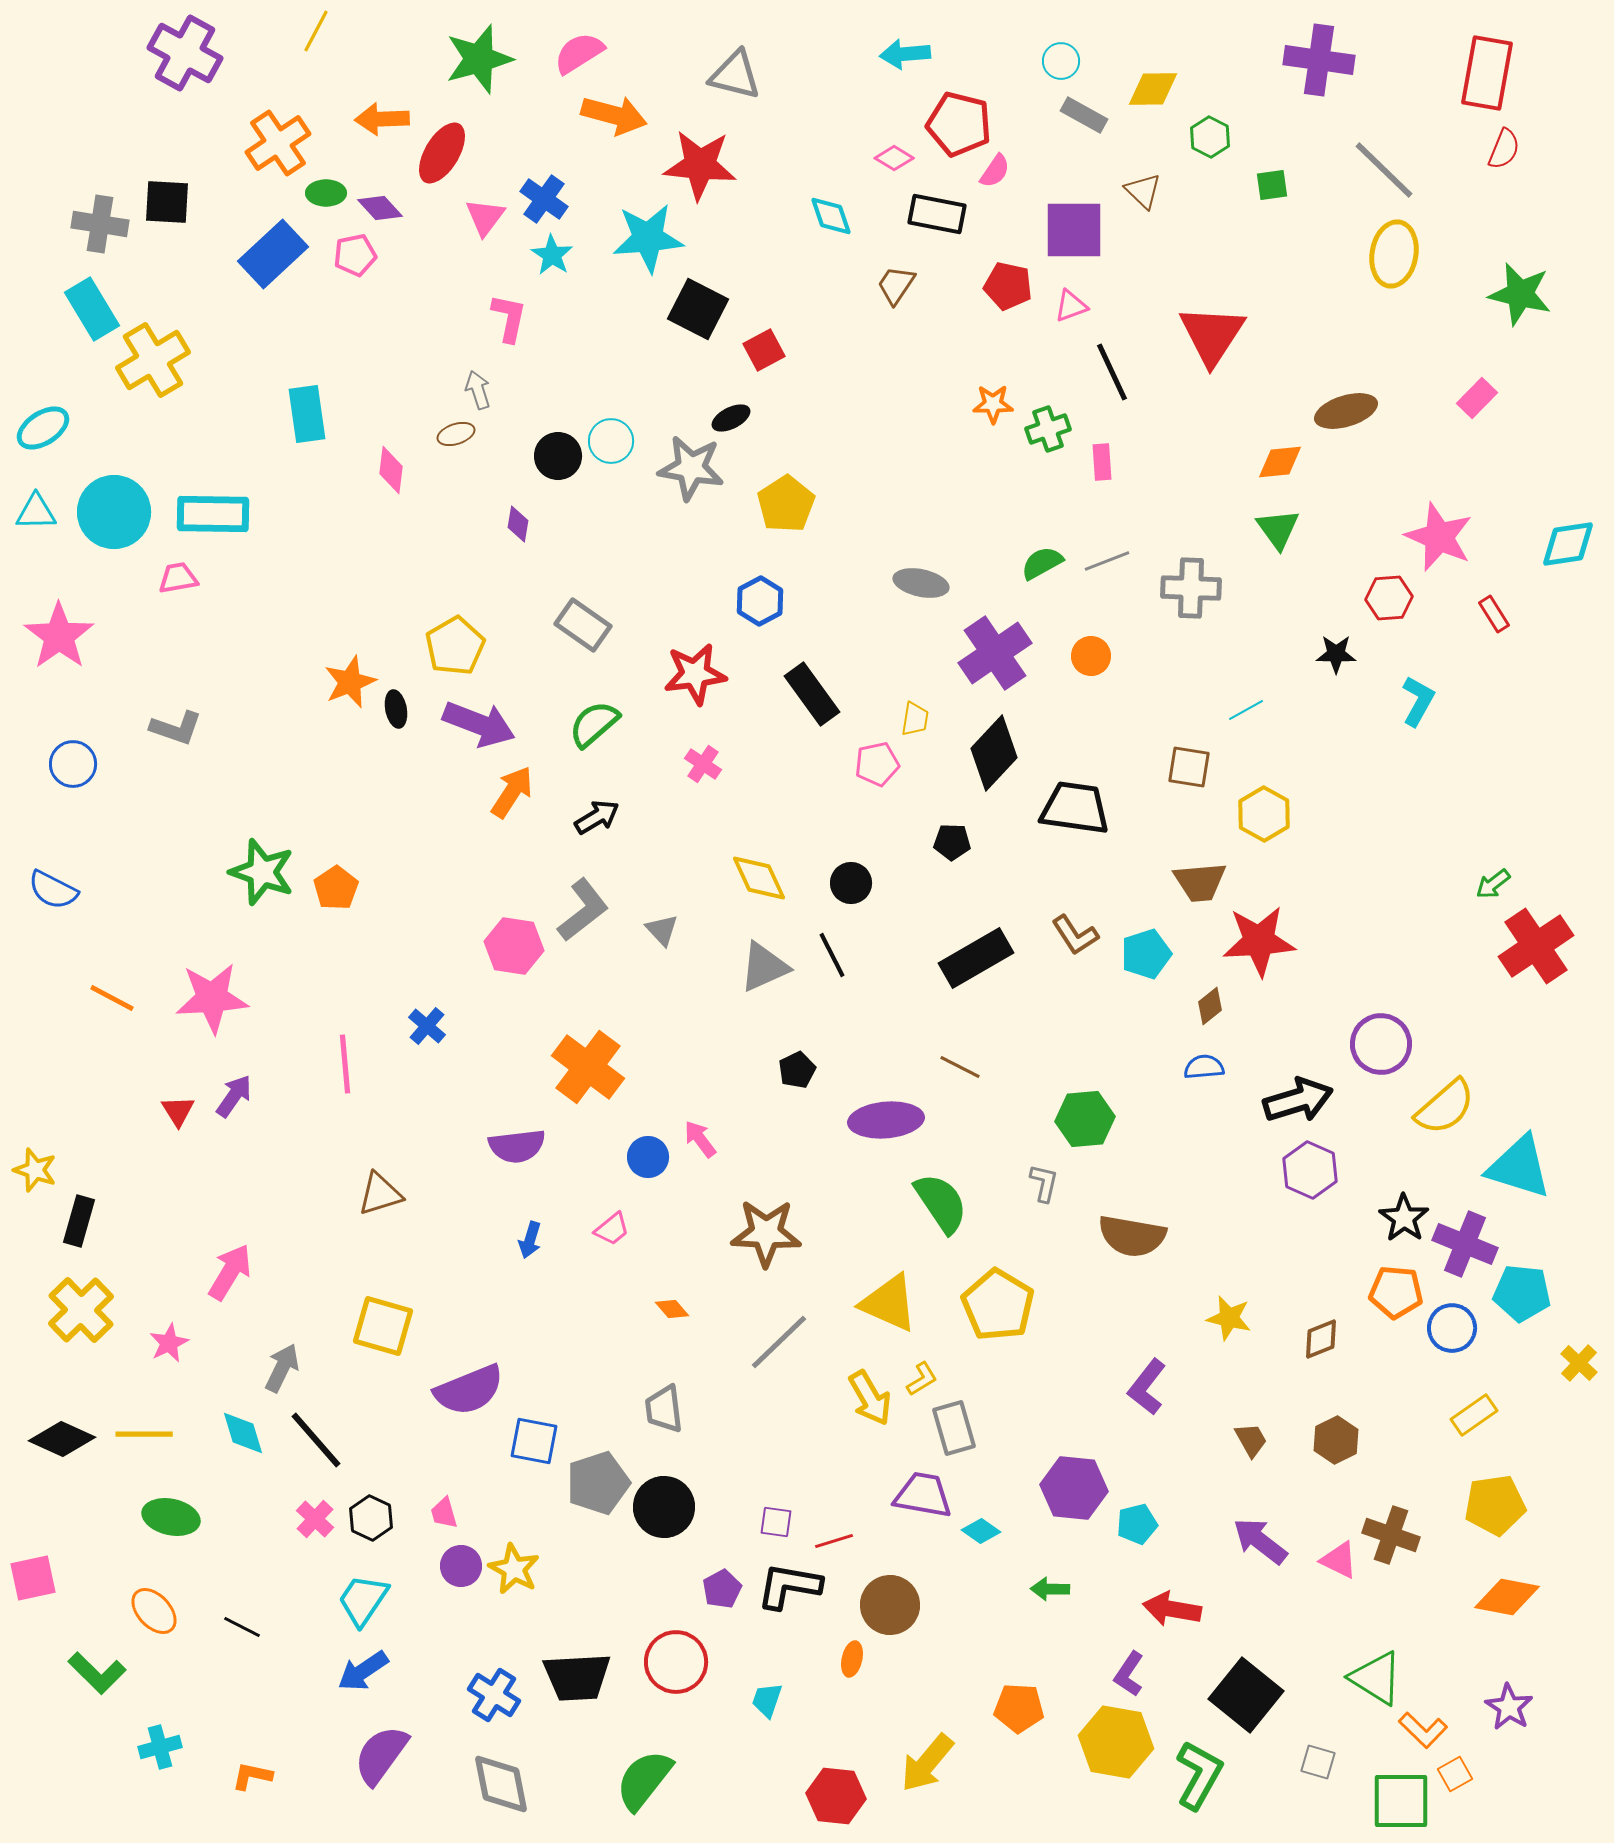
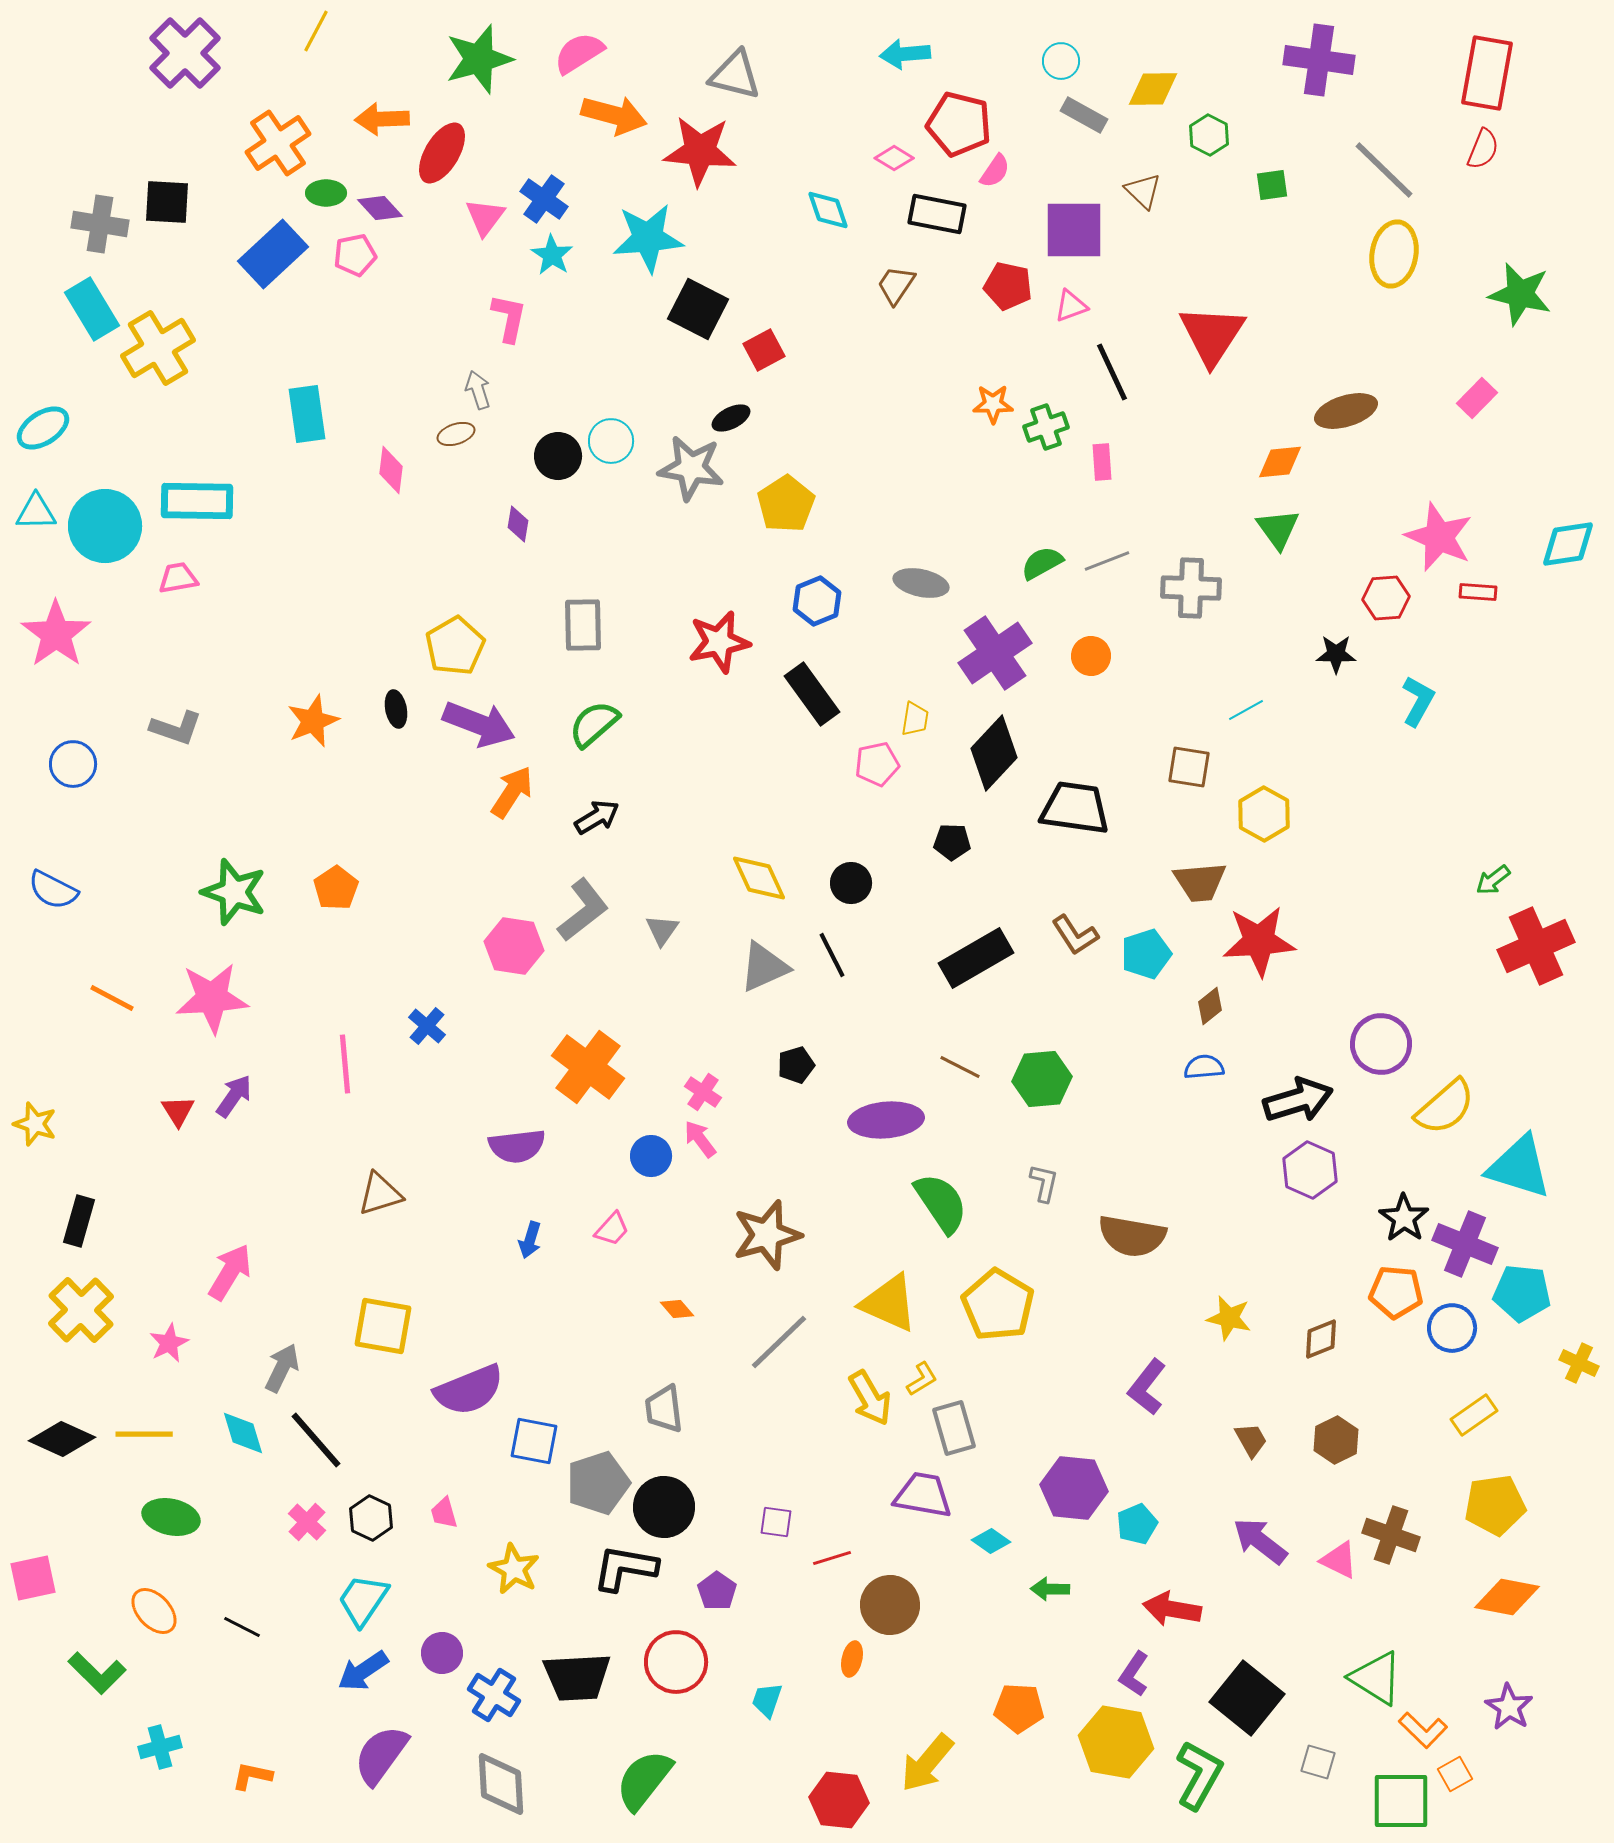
purple cross at (185, 53): rotated 16 degrees clockwise
green hexagon at (1210, 137): moved 1 px left, 2 px up
red semicircle at (1504, 149): moved 21 px left
red star at (700, 165): moved 14 px up
cyan diamond at (831, 216): moved 3 px left, 6 px up
yellow cross at (153, 360): moved 5 px right, 12 px up
green cross at (1048, 429): moved 2 px left, 2 px up
cyan circle at (114, 512): moved 9 px left, 14 px down
cyan rectangle at (213, 514): moved 16 px left, 13 px up
red hexagon at (1389, 598): moved 3 px left
blue hexagon at (760, 601): moved 57 px right; rotated 6 degrees clockwise
red rectangle at (1494, 614): moved 16 px left, 22 px up; rotated 54 degrees counterclockwise
gray rectangle at (583, 625): rotated 54 degrees clockwise
pink star at (59, 636): moved 3 px left, 2 px up
red star at (695, 674): moved 24 px right, 32 px up; rotated 4 degrees counterclockwise
orange star at (350, 682): moved 37 px left, 39 px down
pink cross at (703, 764): moved 328 px down
green star at (262, 872): moved 28 px left, 20 px down
green arrow at (1493, 884): moved 4 px up
gray triangle at (662, 930): rotated 18 degrees clockwise
red cross at (1536, 946): rotated 10 degrees clockwise
black pentagon at (797, 1070): moved 1 px left, 5 px up; rotated 9 degrees clockwise
green hexagon at (1085, 1119): moved 43 px left, 40 px up
blue circle at (648, 1157): moved 3 px right, 1 px up
yellow star at (35, 1170): moved 46 px up
pink trapezoid at (612, 1229): rotated 9 degrees counterclockwise
brown star at (766, 1233): moved 1 px right, 2 px down; rotated 18 degrees counterclockwise
orange diamond at (672, 1309): moved 5 px right
yellow square at (383, 1326): rotated 6 degrees counterclockwise
yellow cross at (1579, 1363): rotated 18 degrees counterclockwise
pink cross at (315, 1519): moved 8 px left, 3 px down
cyan pentagon at (1137, 1524): rotated 9 degrees counterclockwise
cyan diamond at (981, 1531): moved 10 px right, 10 px down
red line at (834, 1541): moved 2 px left, 17 px down
purple circle at (461, 1566): moved 19 px left, 87 px down
black L-shape at (789, 1586): moved 164 px left, 18 px up
purple pentagon at (722, 1589): moved 5 px left, 2 px down; rotated 9 degrees counterclockwise
purple L-shape at (1129, 1674): moved 5 px right
black square at (1246, 1695): moved 1 px right, 3 px down
gray diamond at (501, 1784): rotated 8 degrees clockwise
red hexagon at (836, 1796): moved 3 px right, 4 px down
